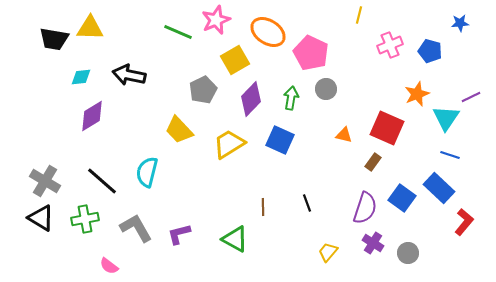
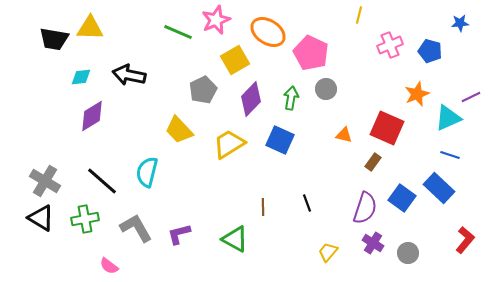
cyan triangle at (446, 118): moved 2 px right; rotated 32 degrees clockwise
red L-shape at (464, 222): moved 1 px right, 18 px down
